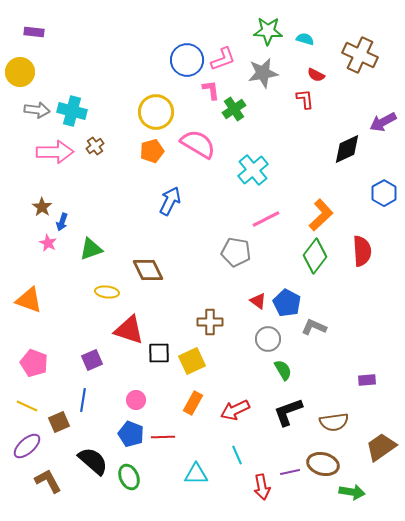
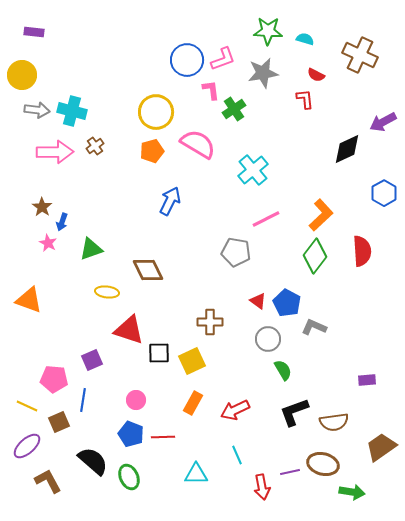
yellow circle at (20, 72): moved 2 px right, 3 px down
pink pentagon at (34, 363): moved 20 px right, 16 px down; rotated 16 degrees counterclockwise
black L-shape at (288, 412): moved 6 px right
